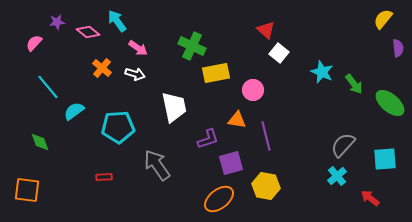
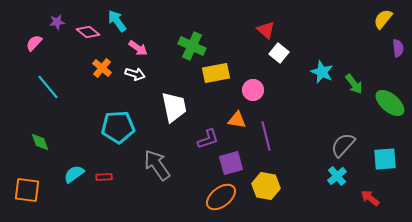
cyan semicircle: moved 63 px down
orange ellipse: moved 2 px right, 2 px up
